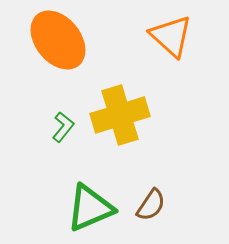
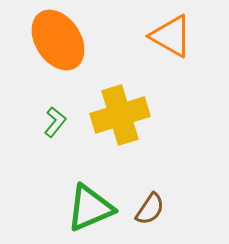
orange triangle: rotated 12 degrees counterclockwise
orange ellipse: rotated 6 degrees clockwise
green L-shape: moved 8 px left, 5 px up
brown semicircle: moved 1 px left, 4 px down
